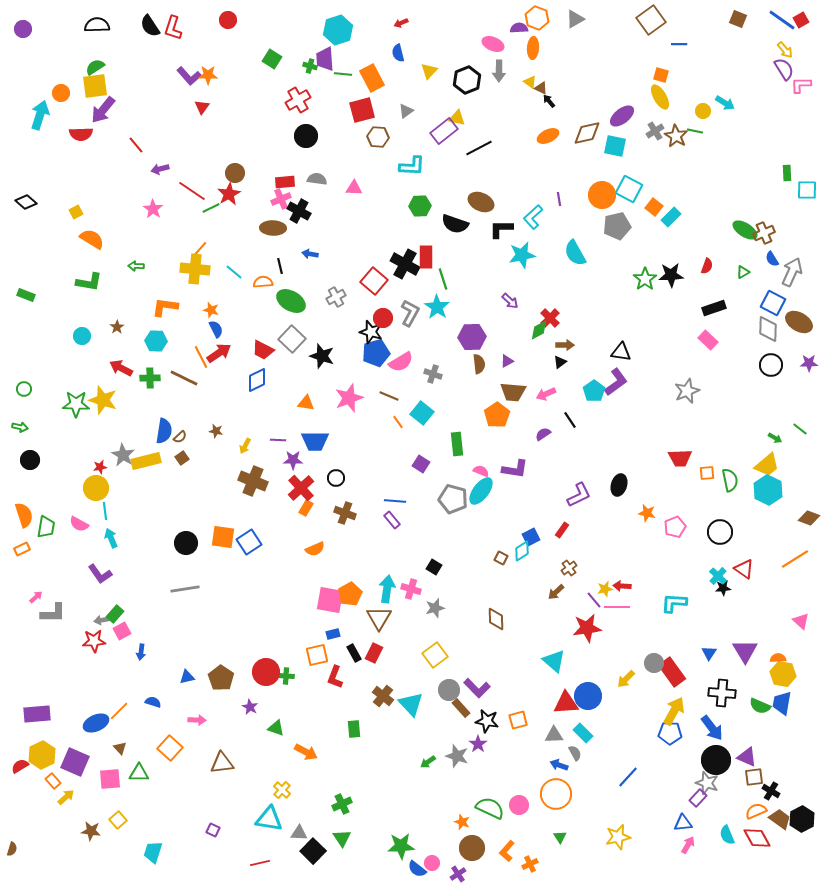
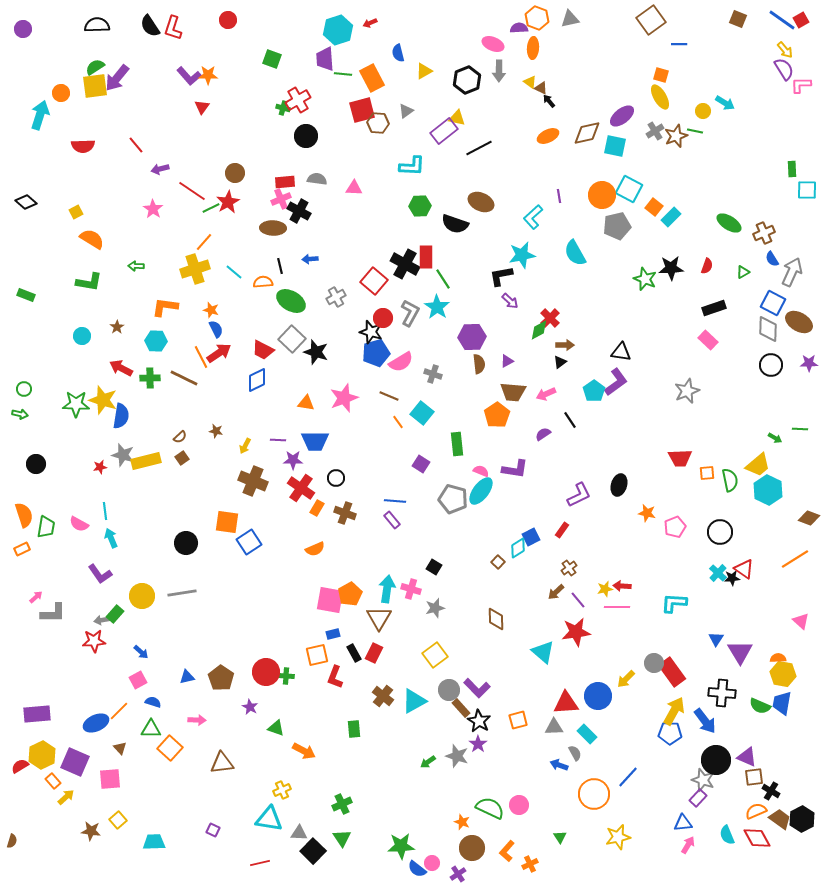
gray triangle at (575, 19): moved 5 px left; rotated 18 degrees clockwise
red arrow at (401, 23): moved 31 px left
green square at (272, 59): rotated 12 degrees counterclockwise
green cross at (310, 66): moved 27 px left, 42 px down
yellow triangle at (429, 71): moved 5 px left; rotated 18 degrees clockwise
purple arrow at (103, 110): moved 14 px right, 32 px up
red semicircle at (81, 134): moved 2 px right, 12 px down
brown star at (676, 136): rotated 20 degrees clockwise
brown hexagon at (378, 137): moved 14 px up
green rectangle at (787, 173): moved 5 px right, 4 px up
red star at (229, 194): moved 1 px left, 8 px down
purple line at (559, 199): moved 3 px up
black L-shape at (501, 229): moved 47 px down; rotated 10 degrees counterclockwise
green ellipse at (745, 230): moved 16 px left, 7 px up
orange line at (199, 250): moved 5 px right, 8 px up
blue arrow at (310, 254): moved 5 px down; rotated 14 degrees counterclockwise
yellow cross at (195, 269): rotated 24 degrees counterclockwise
black star at (671, 275): moved 7 px up
green line at (443, 279): rotated 15 degrees counterclockwise
green star at (645, 279): rotated 15 degrees counterclockwise
black star at (322, 356): moved 6 px left, 4 px up
pink star at (349, 398): moved 5 px left
green arrow at (20, 427): moved 13 px up
green line at (800, 429): rotated 35 degrees counterclockwise
blue semicircle at (164, 431): moved 43 px left, 15 px up
gray star at (123, 455): rotated 15 degrees counterclockwise
black circle at (30, 460): moved 6 px right, 4 px down
yellow trapezoid at (767, 465): moved 9 px left
yellow circle at (96, 488): moved 46 px right, 108 px down
red cross at (301, 488): rotated 12 degrees counterclockwise
orange rectangle at (306, 508): moved 11 px right
orange square at (223, 537): moved 4 px right, 15 px up
cyan diamond at (522, 551): moved 4 px left, 3 px up
brown square at (501, 558): moved 3 px left, 4 px down; rotated 16 degrees clockwise
cyan cross at (718, 576): moved 3 px up
black star at (723, 588): moved 9 px right, 10 px up
gray line at (185, 589): moved 3 px left, 4 px down
purple line at (594, 600): moved 16 px left
red star at (587, 628): moved 11 px left, 4 px down
pink square at (122, 631): moved 16 px right, 49 px down
purple triangle at (745, 651): moved 5 px left, 1 px down
blue arrow at (141, 652): rotated 56 degrees counterclockwise
blue triangle at (709, 653): moved 7 px right, 14 px up
cyan triangle at (554, 661): moved 11 px left, 9 px up
blue circle at (588, 696): moved 10 px right
cyan triangle at (411, 704): moved 3 px right, 3 px up; rotated 44 degrees clockwise
black star at (487, 721): moved 8 px left; rotated 20 degrees clockwise
blue arrow at (712, 728): moved 7 px left, 7 px up
cyan rectangle at (583, 733): moved 4 px right, 1 px down
gray triangle at (554, 735): moved 8 px up
orange arrow at (306, 752): moved 2 px left, 1 px up
green triangle at (139, 773): moved 12 px right, 44 px up
gray star at (707, 783): moved 4 px left, 3 px up
yellow cross at (282, 790): rotated 24 degrees clockwise
orange circle at (556, 794): moved 38 px right
brown semicircle at (12, 849): moved 8 px up
cyan trapezoid at (153, 852): moved 1 px right, 10 px up; rotated 70 degrees clockwise
